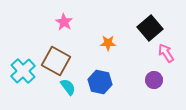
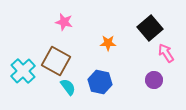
pink star: rotated 18 degrees counterclockwise
